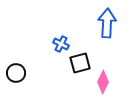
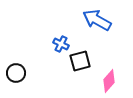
blue arrow: moved 10 px left, 3 px up; rotated 64 degrees counterclockwise
black square: moved 2 px up
pink diamond: moved 6 px right, 1 px up; rotated 15 degrees clockwise
